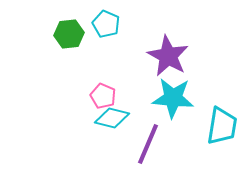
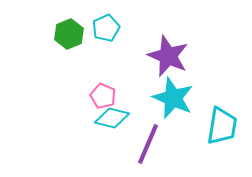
cyan pentagon: moved 4 px down; rotated 24 degrees clockwise
green hexagon: rotated 16 degrees counterclockwise
purple star: rotated 6 degrees counterclockwise
cyan star: rotated 18 degrees clockwise
